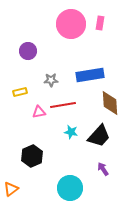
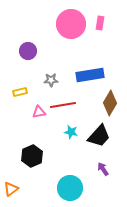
brown diamond: rotated 35 degrees clockwise
